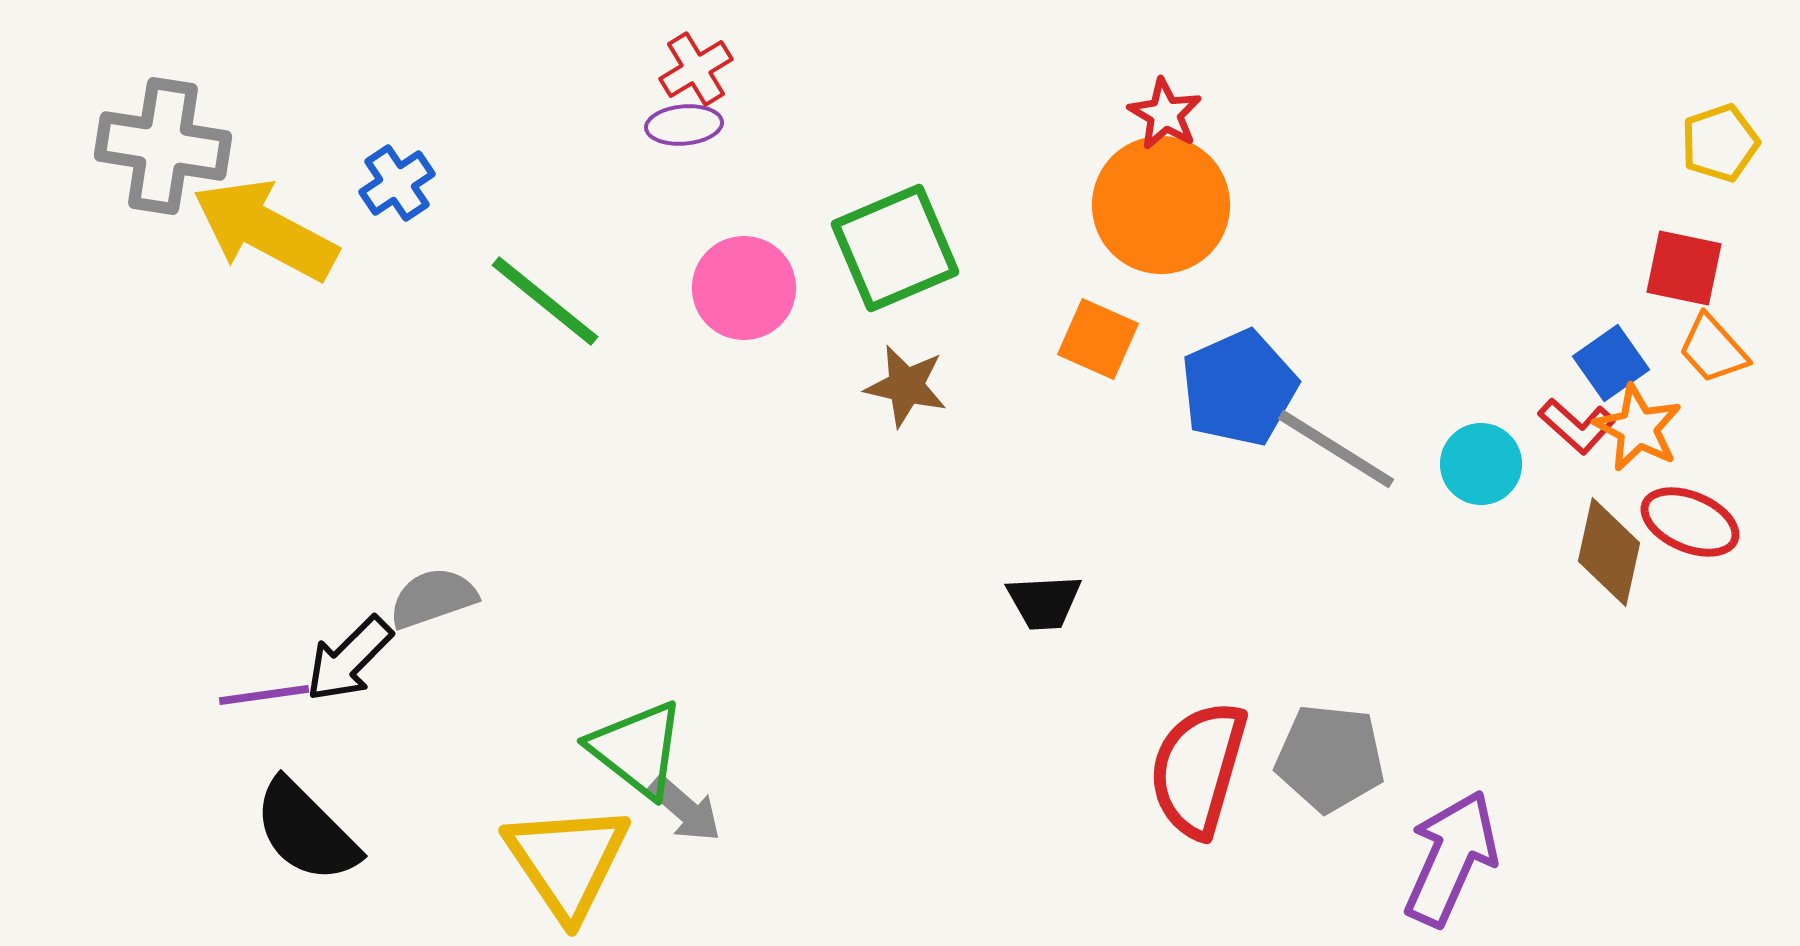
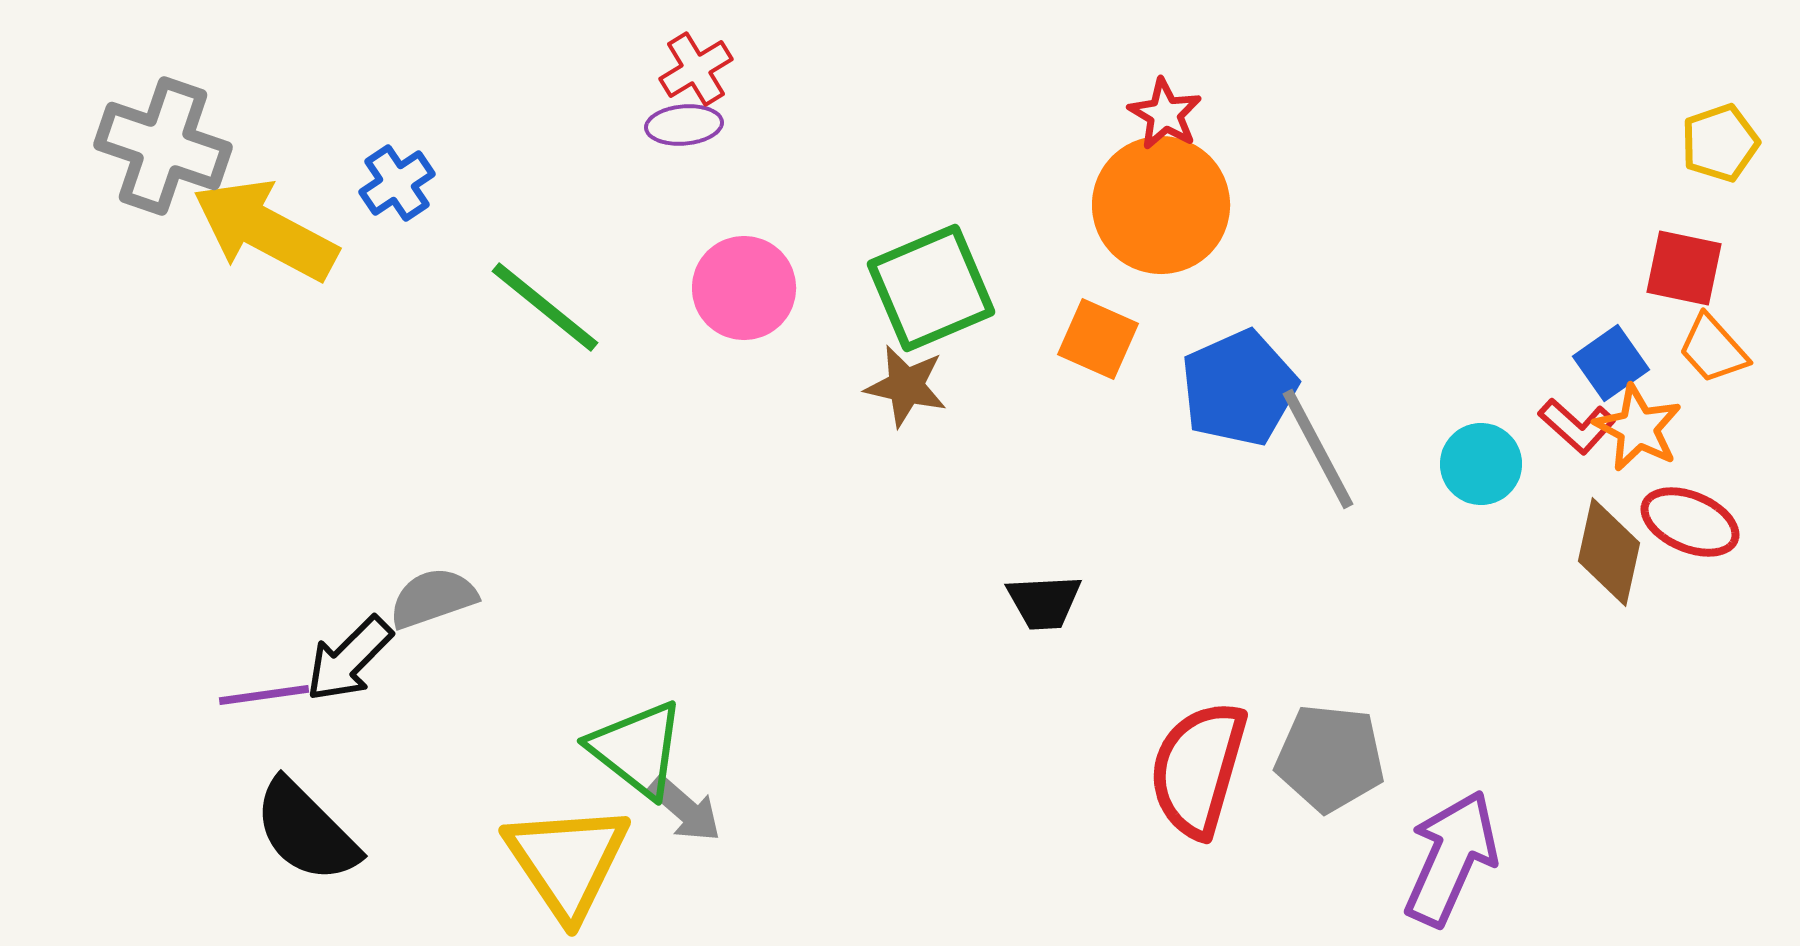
gray cross: rotated 10 degrees clockwise
green square: moved 36 px right, 40 px down
green line: moved 6 px down
gray line: moved 18 px left; rotated 30 degrees clockwise
